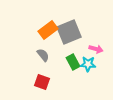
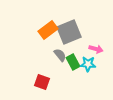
gray semicircle: moved 17 px right
